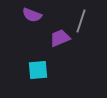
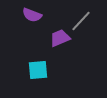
gray line: rotated 25 degrees clockwise
